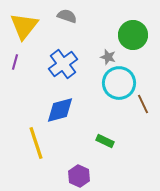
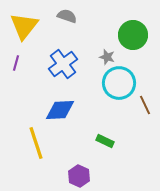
gray star: moved 1 px left
purple line: moved 1 px right, 1 px down
brown line: moved 2 px right, 1 px down
blue diamond: rotated 12 degrees clockwise
